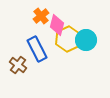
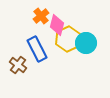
cyan circle: moved 3 px down
